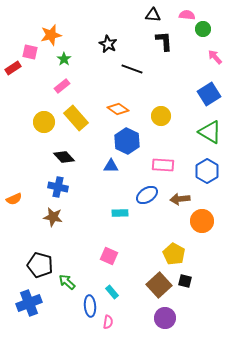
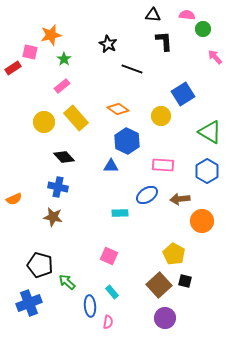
blue square at (209, 94): moved 26 px left
